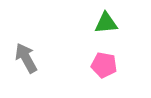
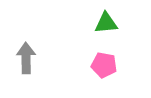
gray arrow: rotated 28 degrees clockwise
